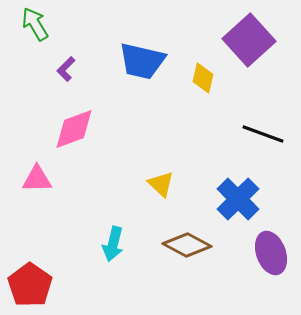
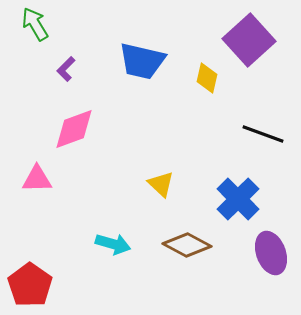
yellow diamond: moved 4 px right
cyan arrow: rotated 88 degrees counterclockwise
